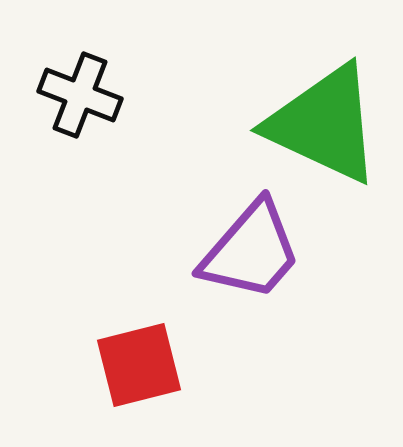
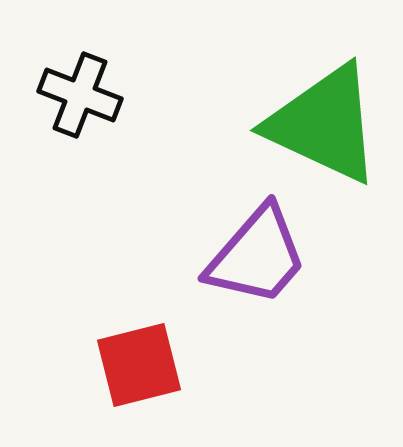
purple trapezoid: moved 6 px right, 5 px down
